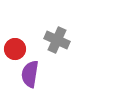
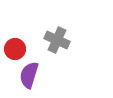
purple semicircle: moved 1 px left, 1 px down; rotated 8 degrees clockwise
